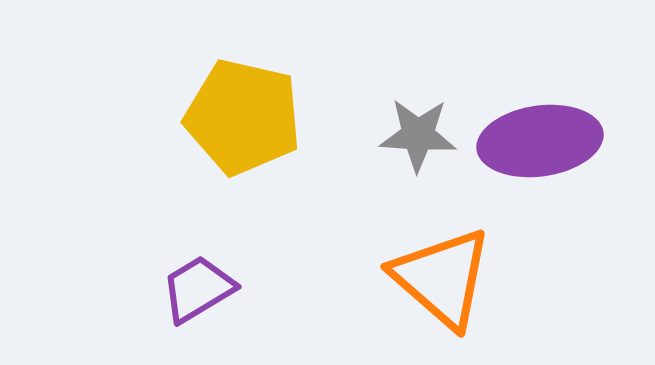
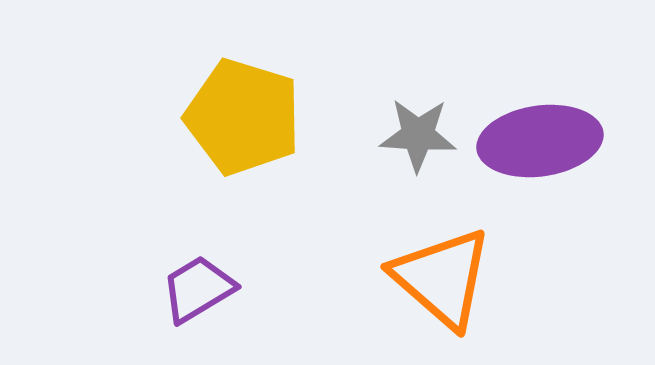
yellow pentagon: rotated 4 degrees clockwise
